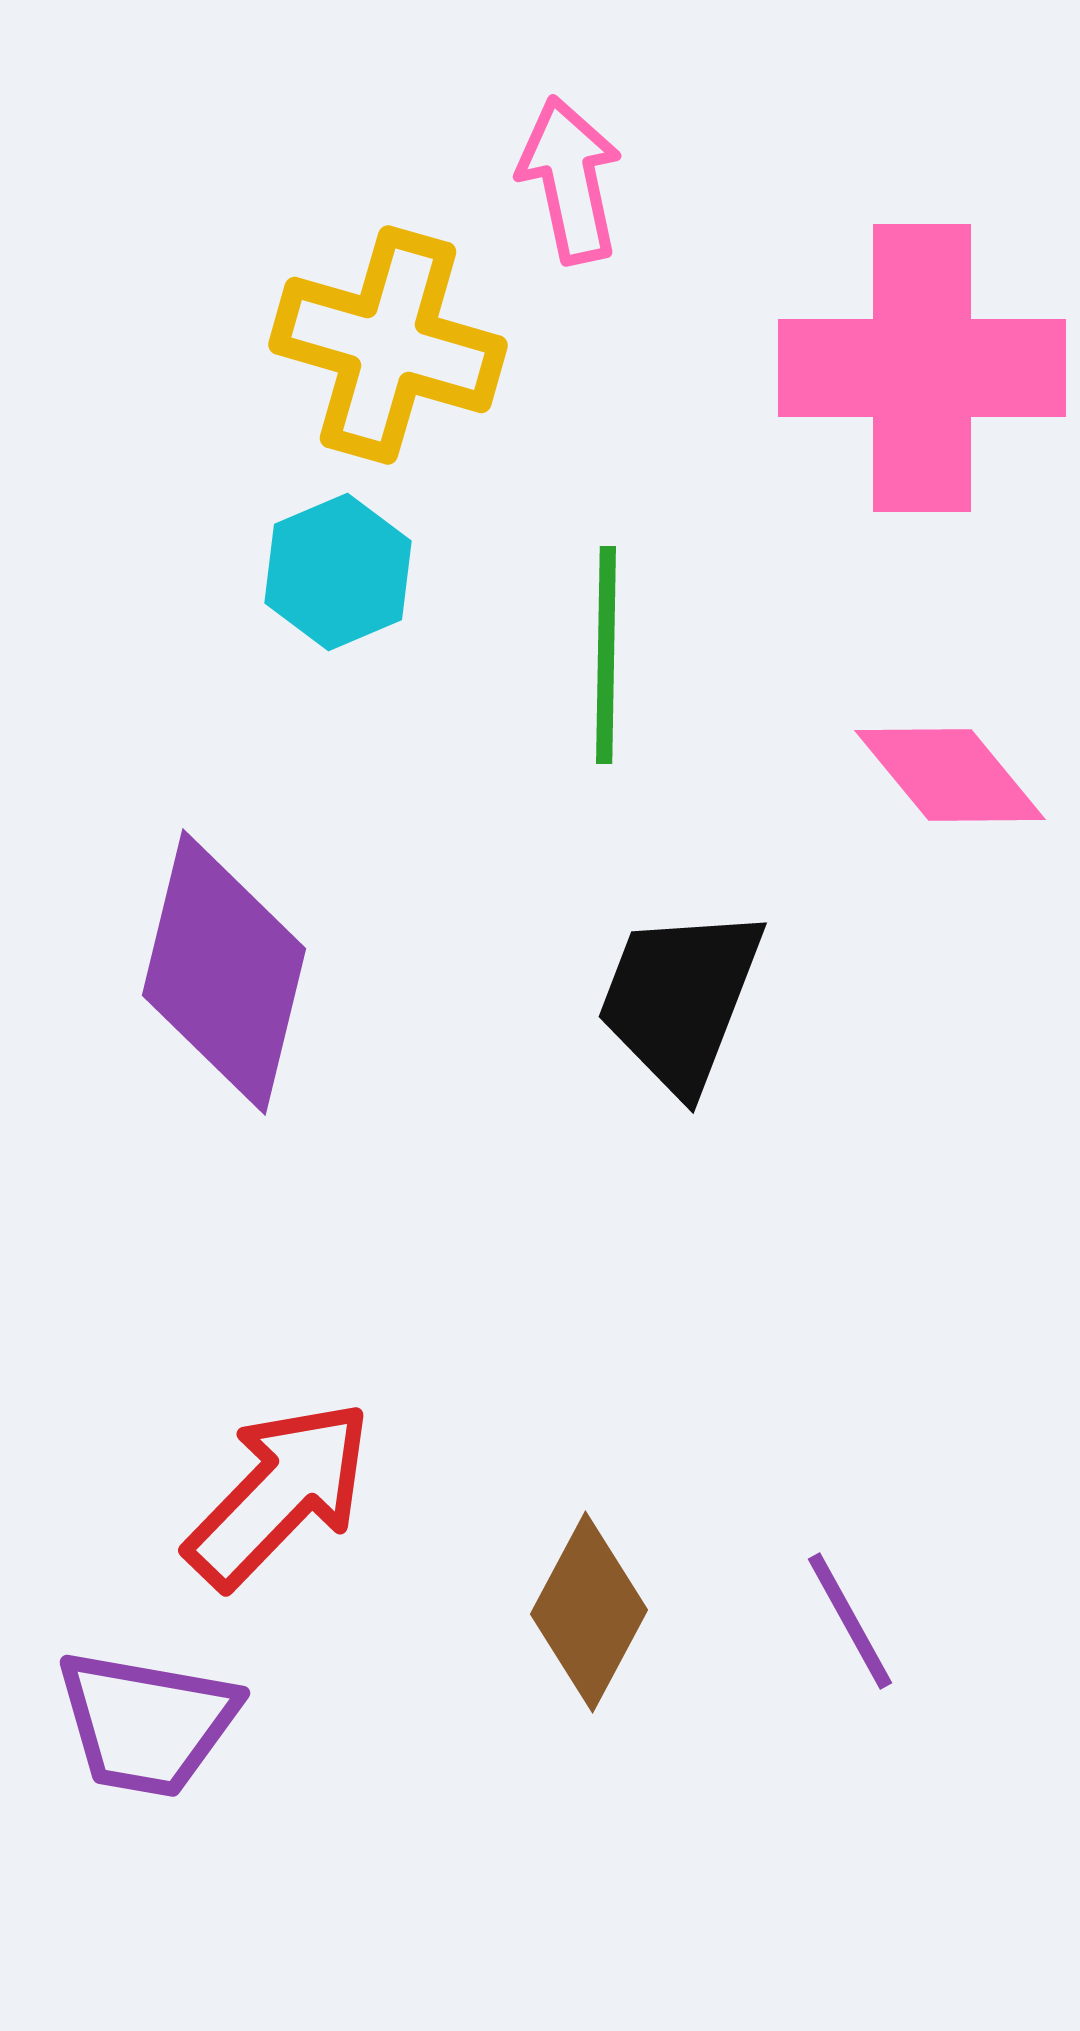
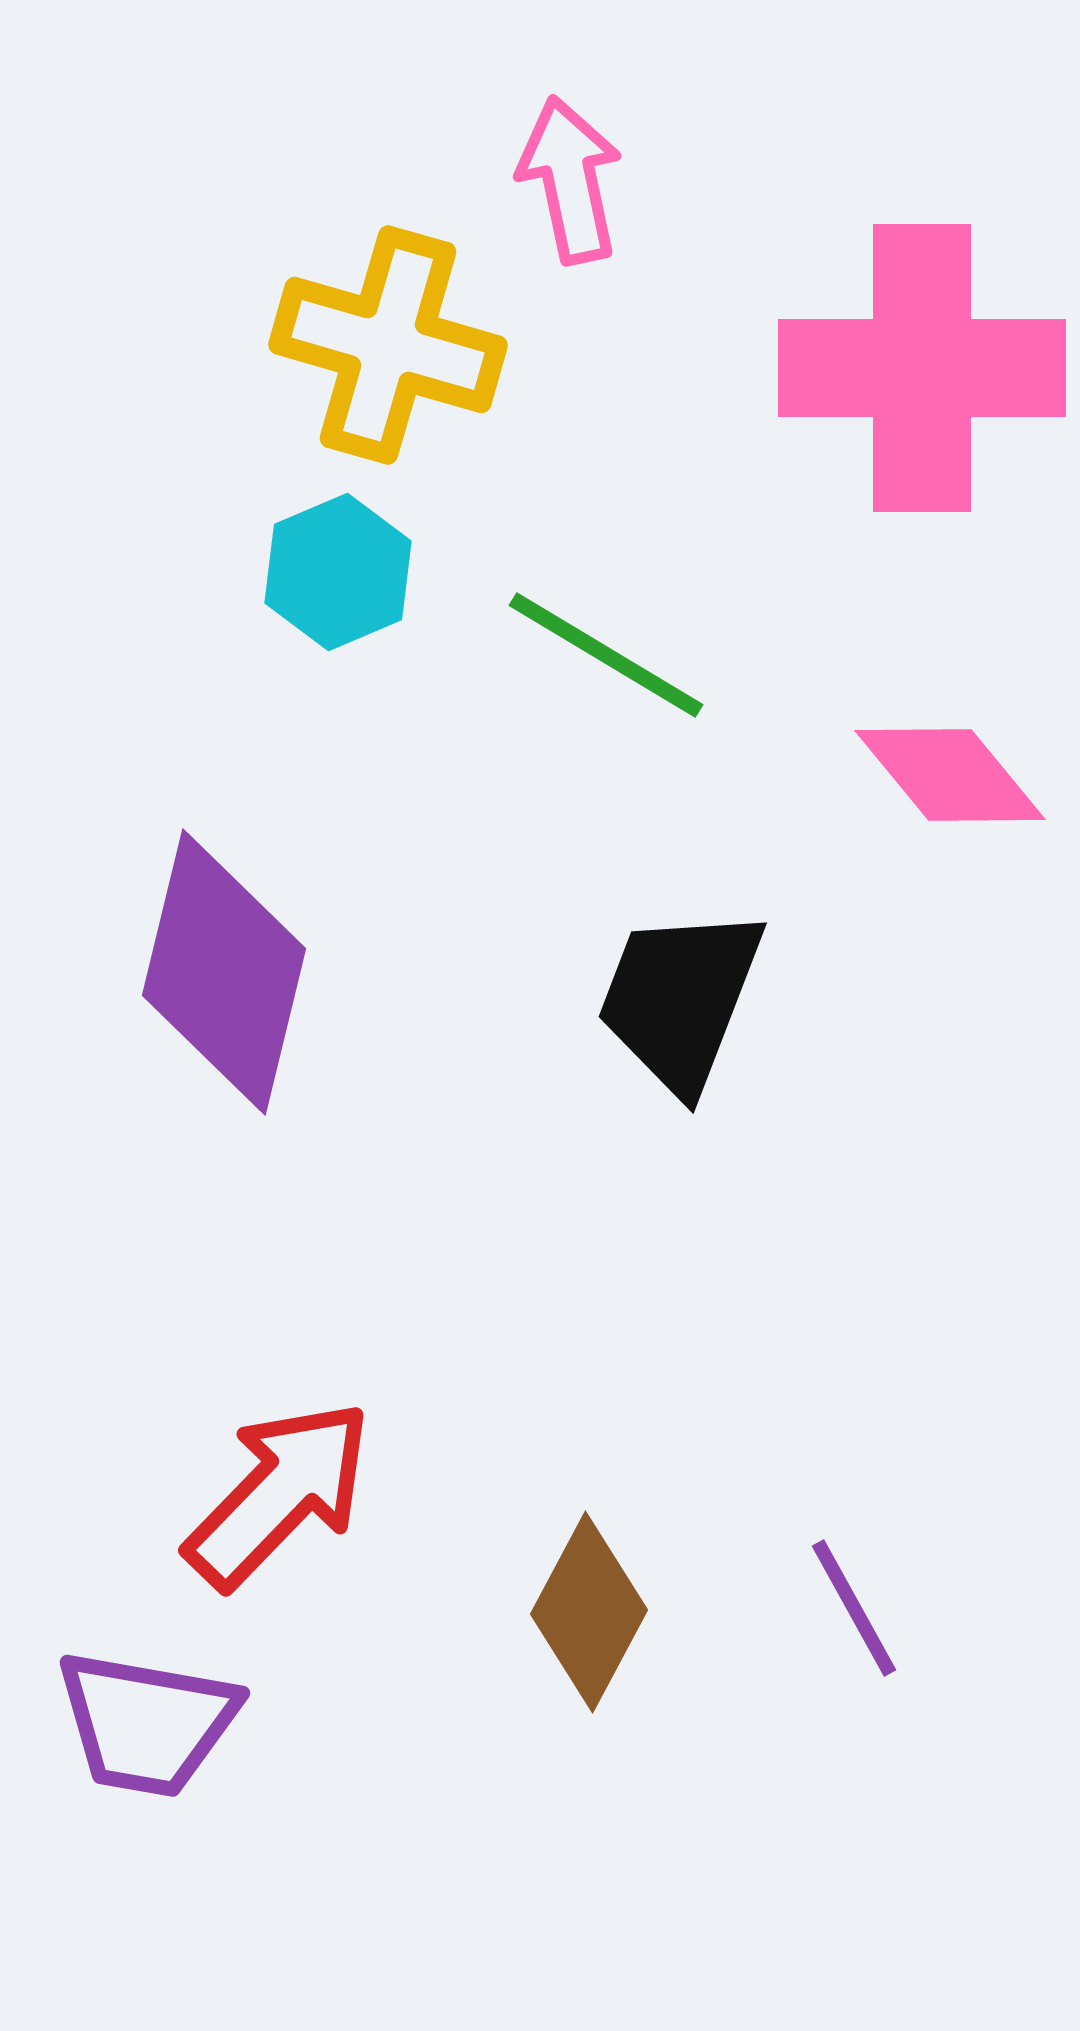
green line: rotated 60 degrees counterclockwise
purple line: moved 4 px right, 13 px up
